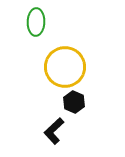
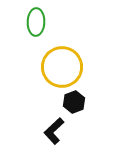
yellow circle: moved 3 px left
black hexagon: rotated 15 degrees clockwise
